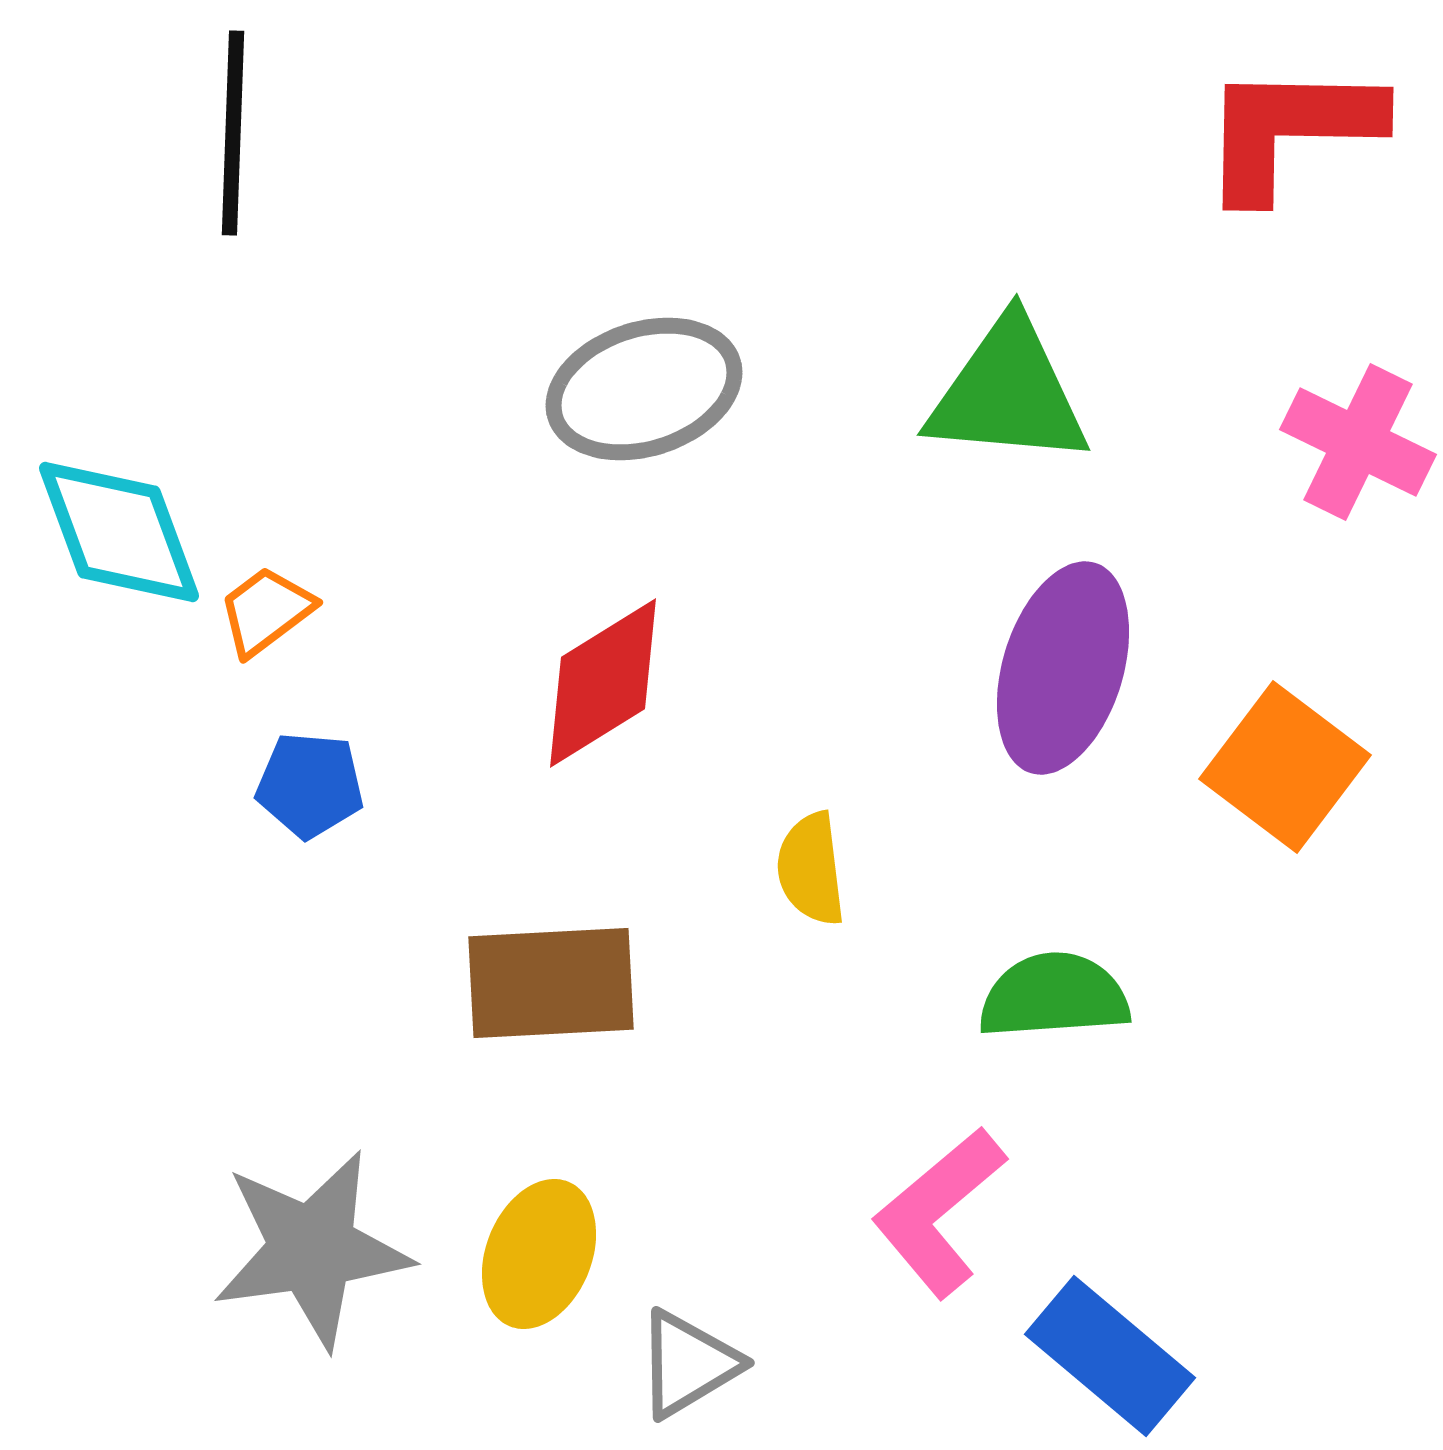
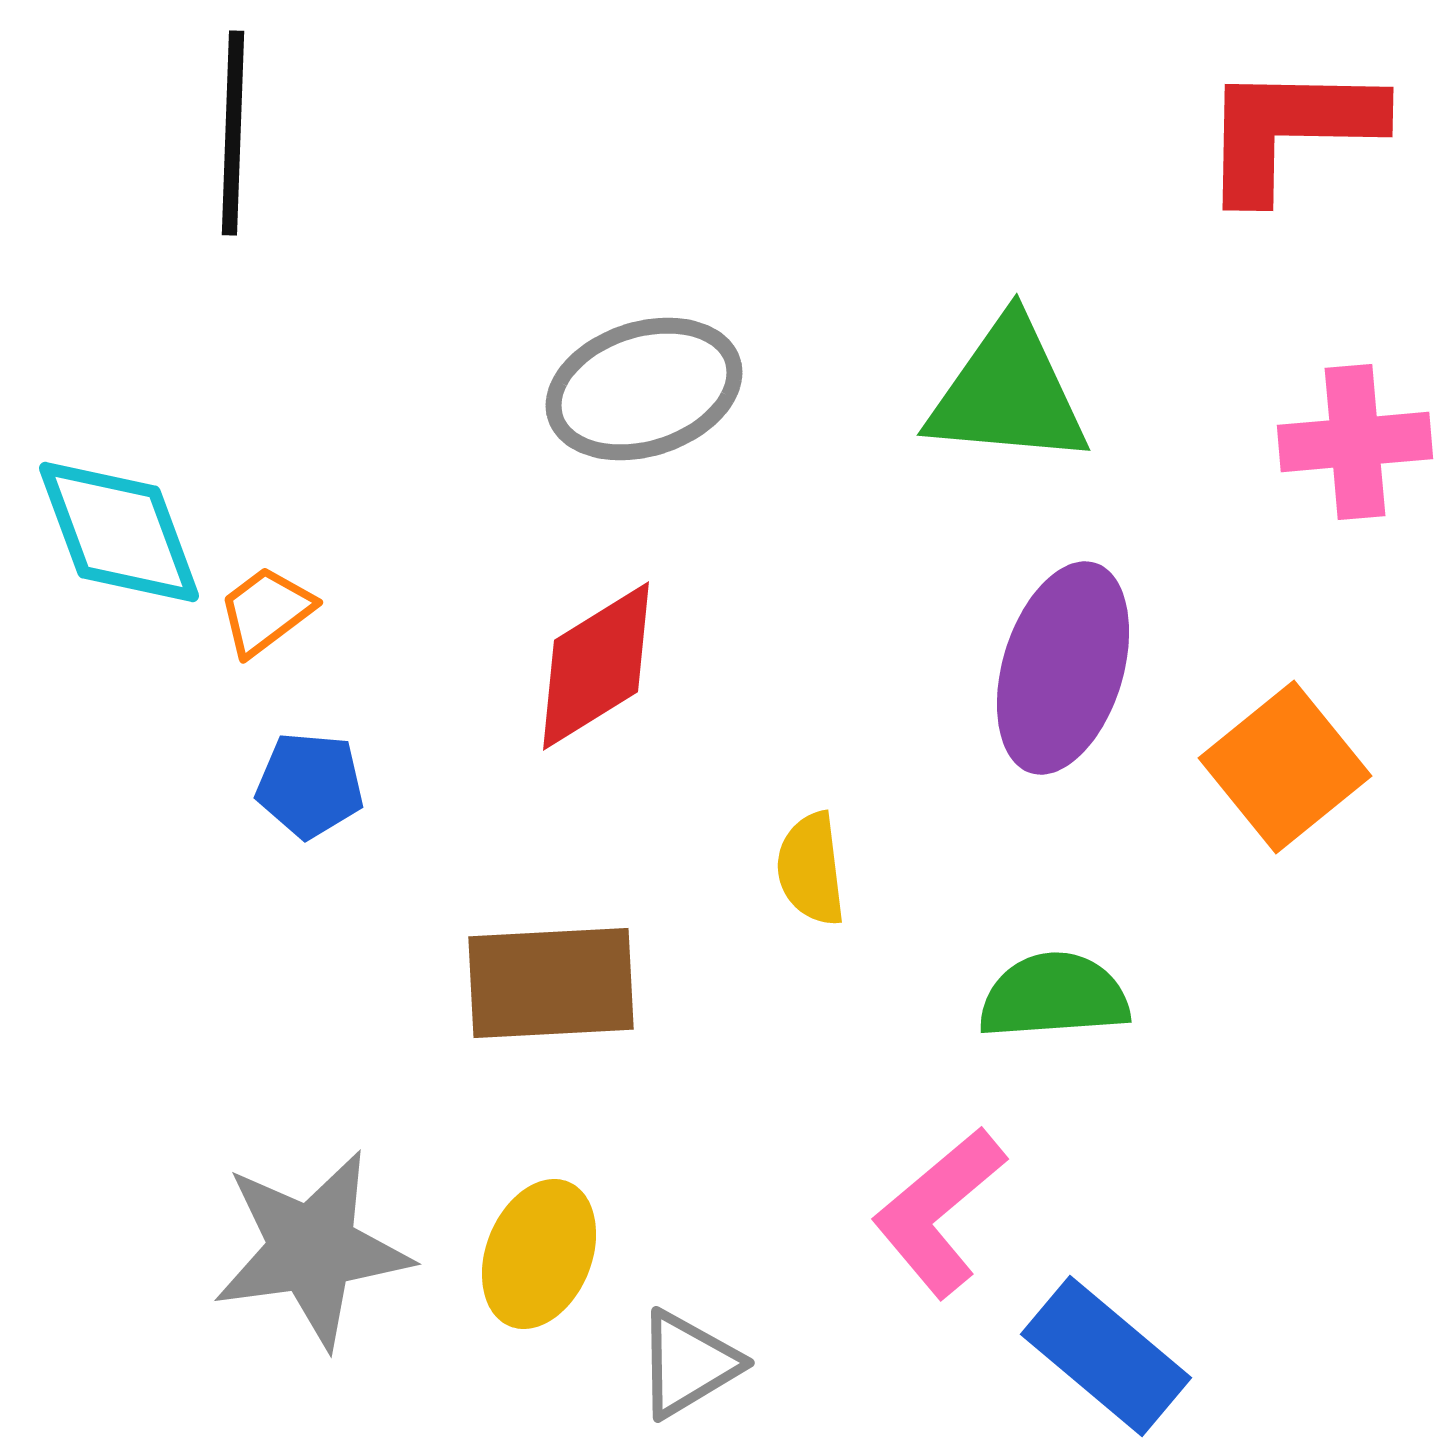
pink cross: moved 3 px left; rotated 31 degrees counterclockwise
red diamond: moved 7 px left, 17 px up
orange square: rotated 14 degrees clockwise
blue rectangle: moved 4 px left
